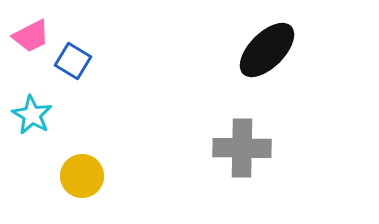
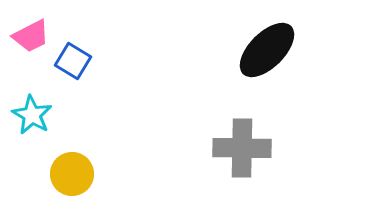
yellow circle: moved 10 px left, 2 px up
